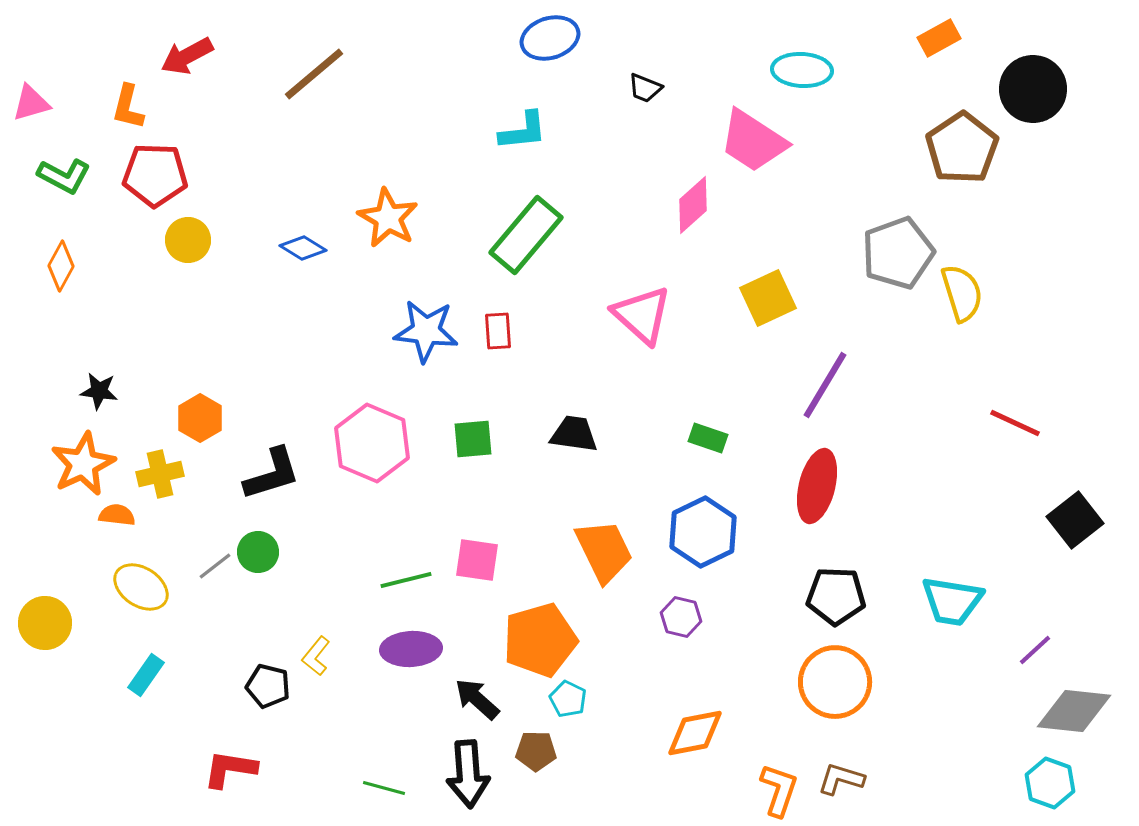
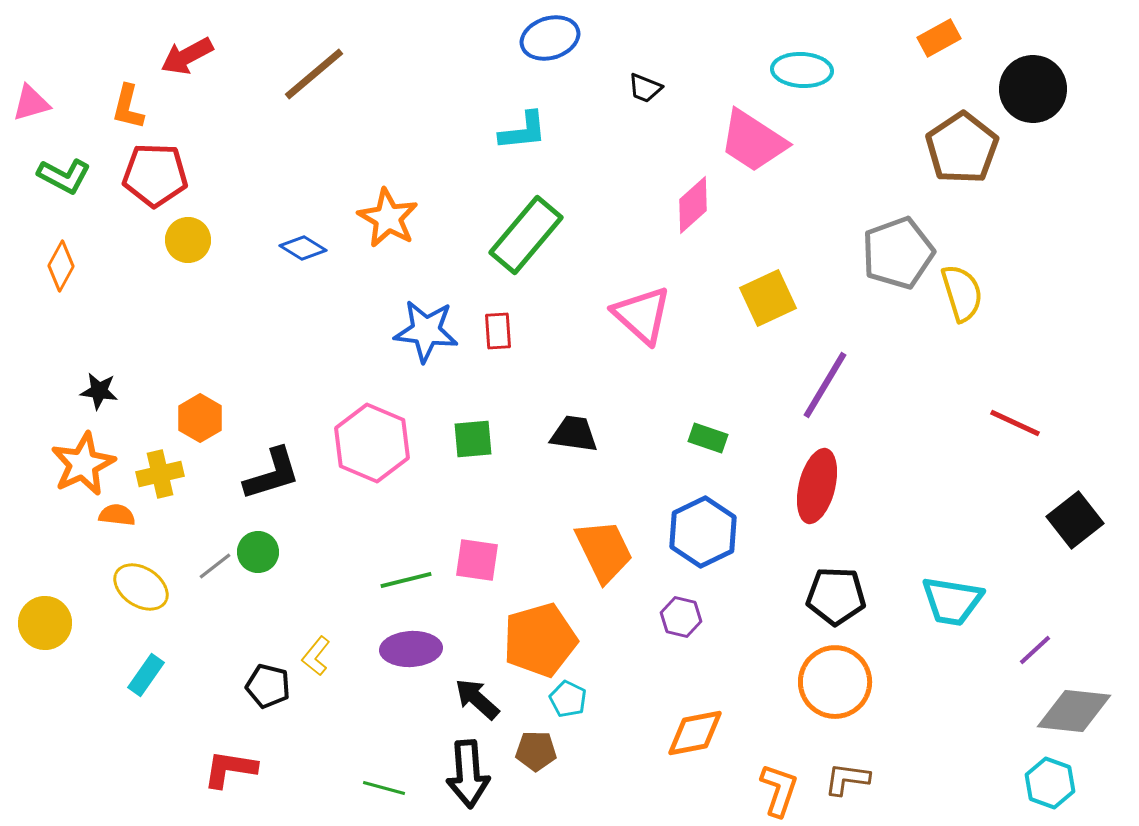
brown L-shape at (841, 779): moved 6 px right; rotated 9 degrees counterclockwise
